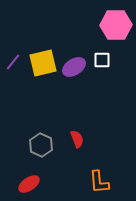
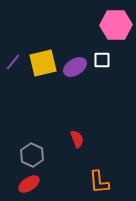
purple ellipse: moved 1 px right
gray hexagon: moved 9 px left, 10 px down
